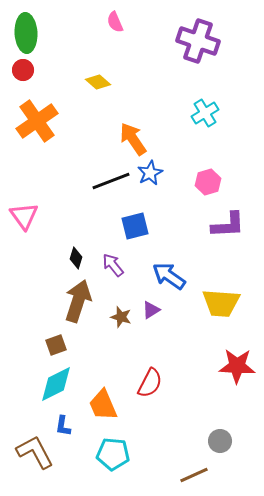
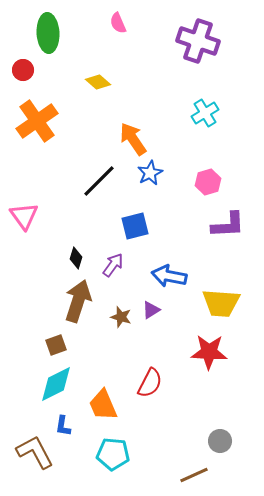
pink semicircle: moved 3 px right, 1 px down
green ellipse: moved 22 px right
black line: moved 12 px left; rotated 24 degrees counterclockwise
purple arrow: rotated 75 degrees clockwise
blue arrow: rotated 24 degrees counterclockwise
red star: moved 28 px left, 14 px up
